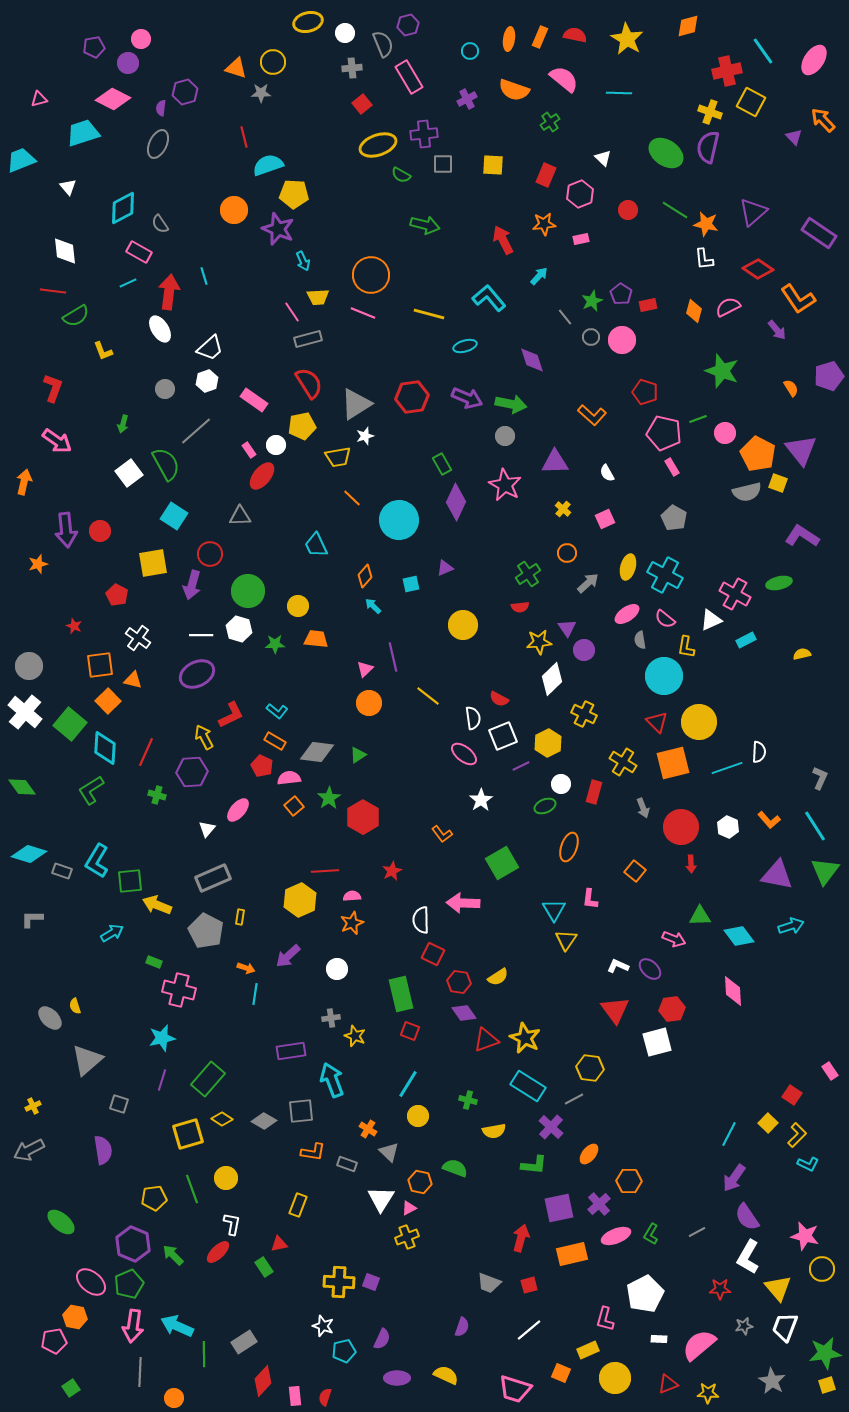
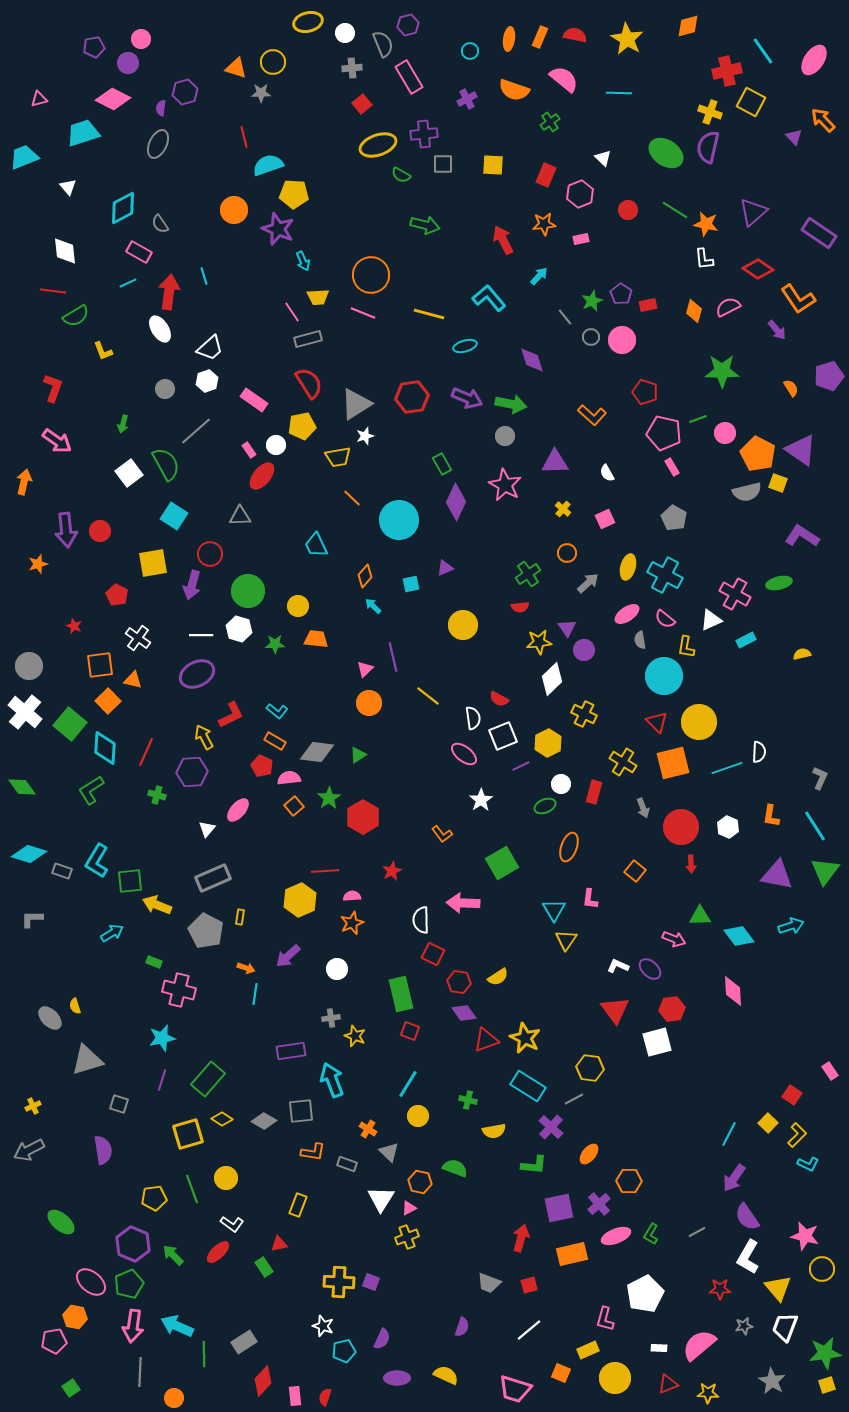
cyan trapezoid at (21, 160): moved 3 px right, 3 px up
green star at (722, 371): rotated 20 degrees counterclockwise
purple triangle at (801, 450): rotated 16 degrees counterclockwise
orange L-shape at (769, 820): moved 2 px right, 4 px up; rotated 50 degrees clockwise
gray triangle at (87, 1060): rotated 24 degrees clockwise
white L-shape at (232, 1224): rotated 115 degrees clockwise
white rectangle at (659, 1339): moved 9 px down
